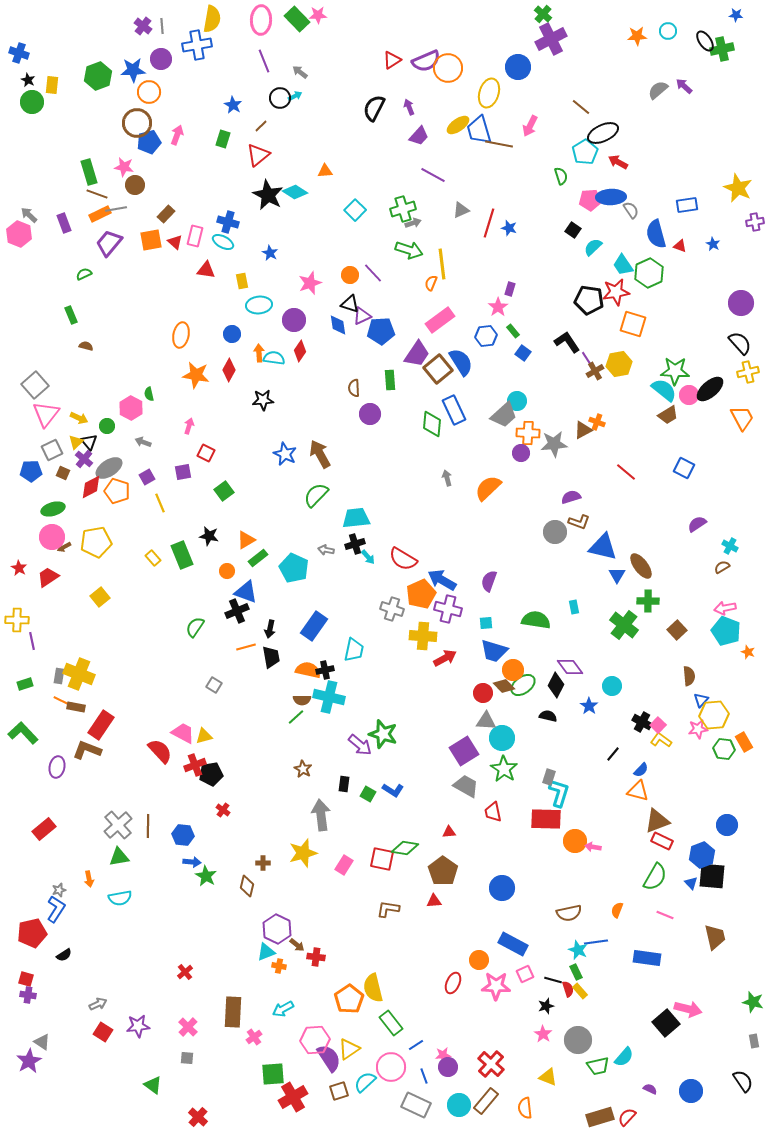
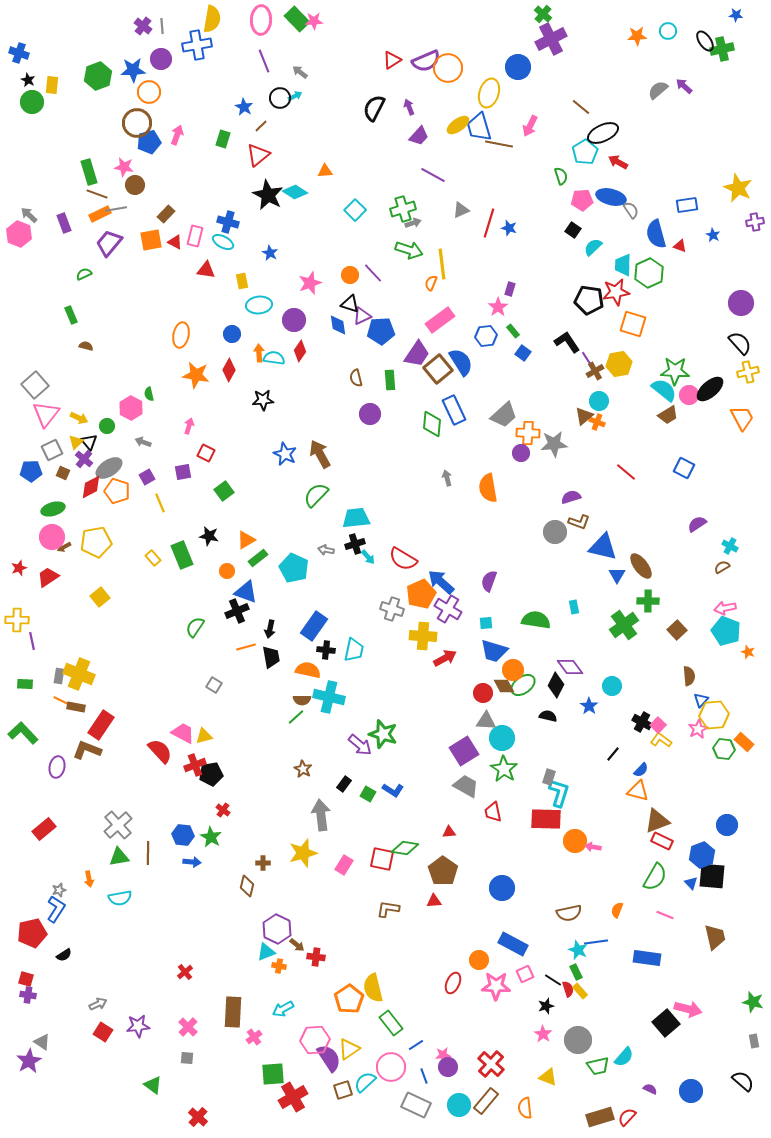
pink star at (318, 15): moved 4 px left, 6 px down
blue star at (233, 105): moved 11 px right, 2 px down
blue trapezoid at (479, 130): moved 3 px up
blue ellipse at (611, 197): rotated 16 degrees clockwise
pink pentagon at (590, 200): moved 8 px left
red triangle at (175, 242): rotated 14 degrees counterclockwise
blue star at (713, 244): moved 9 px up
cyan trapezoid at (623, 265): rotated 35 degrees clockwise
brown semicircle at (354, 388): moved 2 px right, 10 px up; rotated 12 degrees counterclockwise
cyan circle at (517, 401): moved 82 px right
brown triangle at (583, 430): moved 1 px right, 14 px up; rotated 12 degrees counterclockwise
orange semicircle at (488, 488): rotated 56 degrees counterclockwise
red star at (19, 568): rotated 21 degrees clockwise
blue arrow at (442, 580): moved 1 px left, 2 px down; rotated 12 degrees clockwise
purple cross at (448, 609): rotated 16 degrees clockwise
green cross at (624, 625): rotated 16 degrees clockwise
black cross at (325, 670): moved 1 px right, 20 px up; rotated 18 degrees clockwise
green rectangle at (25, 684): rotated 21 degrees clockwise
brown diamond at (504, 686): rotated 15 degrees clockwise
pink star at (698, 729): rotated 18 degrees counterclockwise
orange rectangle at (744, 742): rotated 18 degrees counterclockwise
black rectangle at (344, 784): rotated 28 degrees clockwise
brown line at (148, 826): moved 27 px down
green star at (206, 876): moved 5 px right, 39 px up
black line at (553, 980): rotated 18 degrees clockwise
black semicircle at (743, 1081): rotated 15 degrees counterclockwise
brown square at (339, 1091): moved 4 px right, 1 px up
